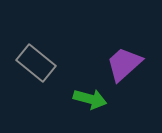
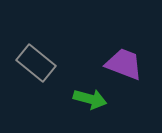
purple trapezoid: rotated 63 degrees clockwise
